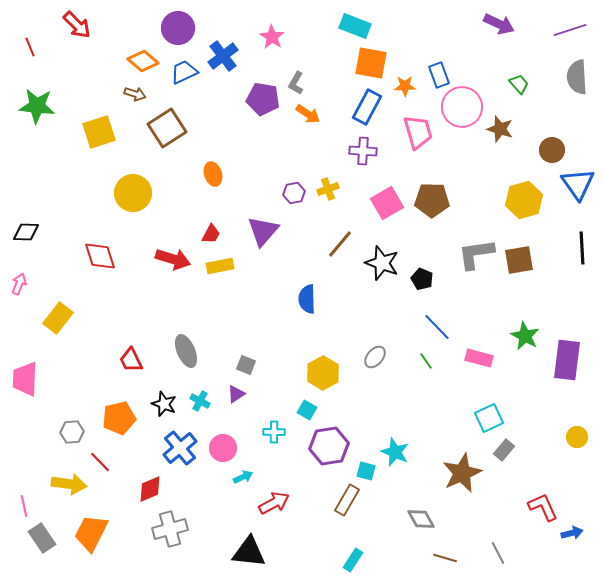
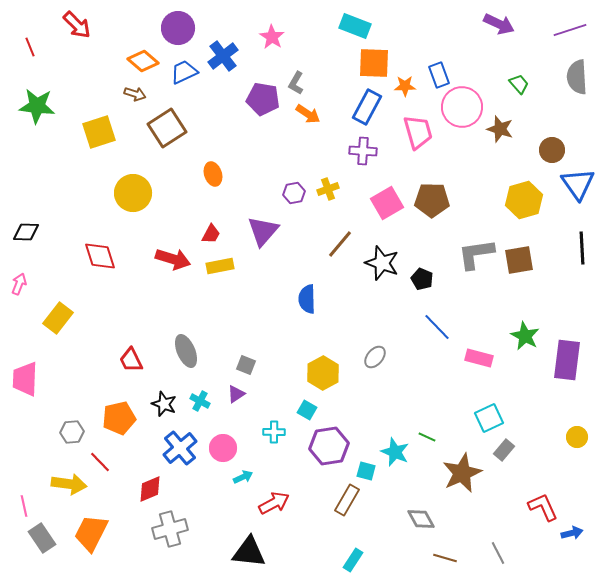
orange square at (371, 63): moved 3 px right; rotated 8 degrees counterclockwise
green line at (426, 361): moved 1 px right, 76 px down; rotated 30 degrees counterclockwise
